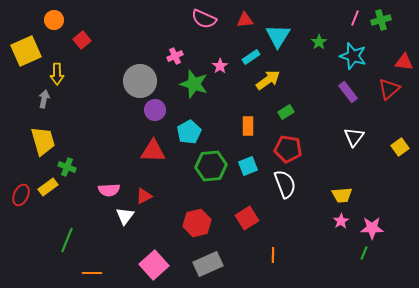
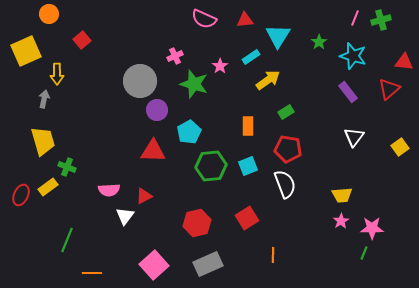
orange circle at (54, 20): moved 5 px left, 6 px up
purple circle at (155, 110): moved 2 px right
